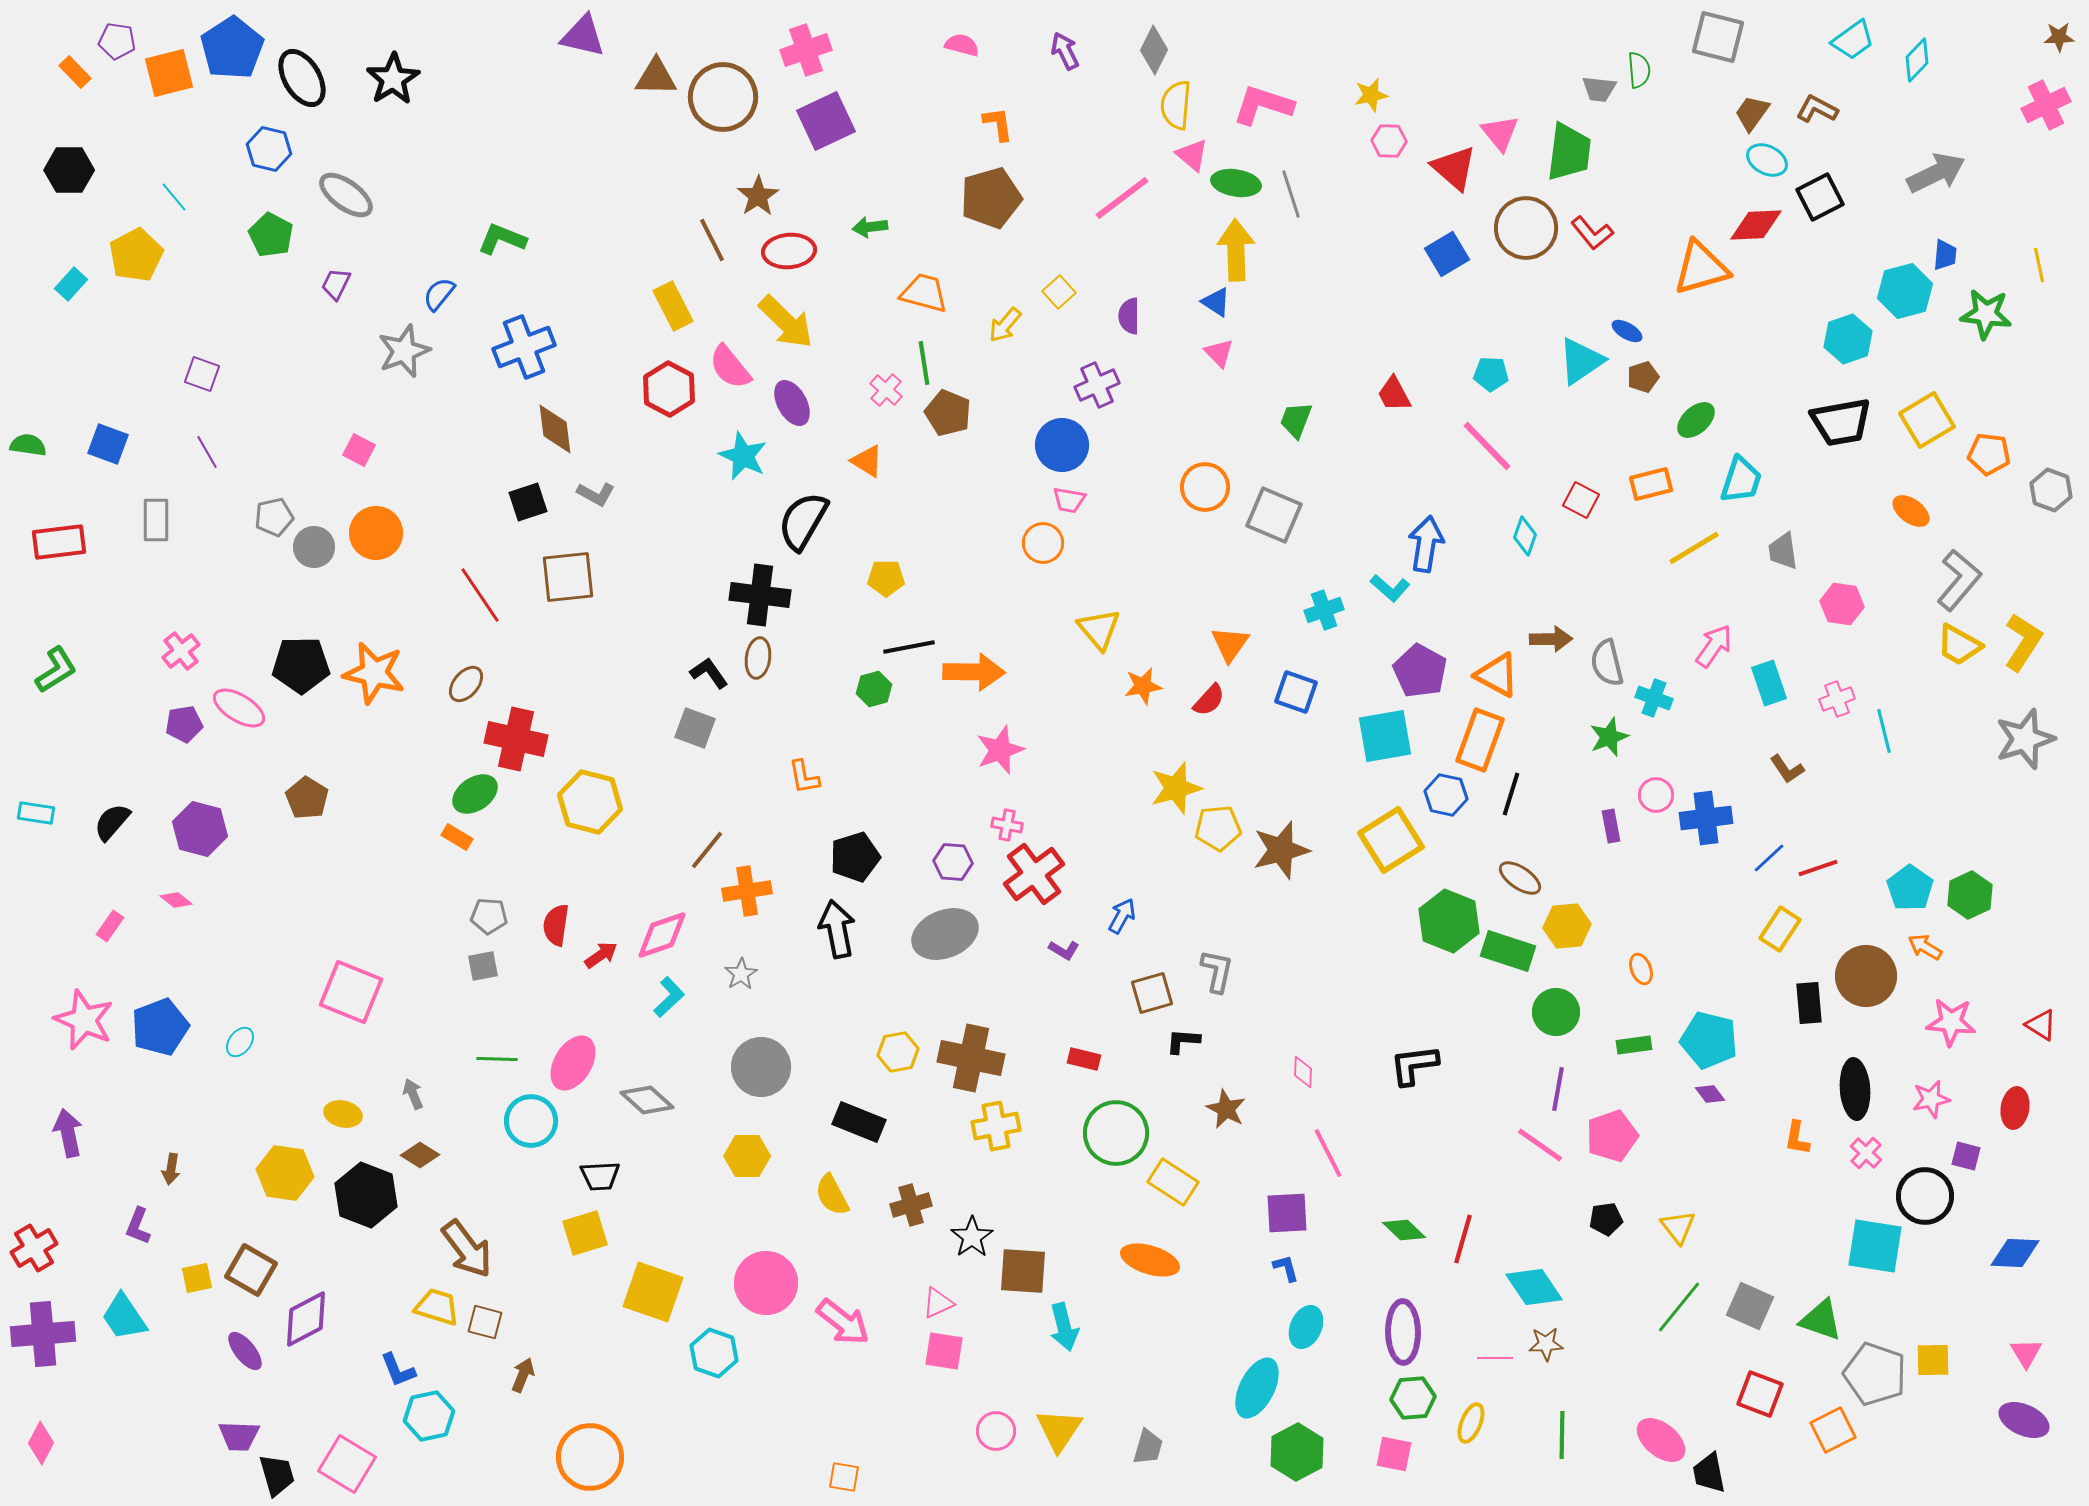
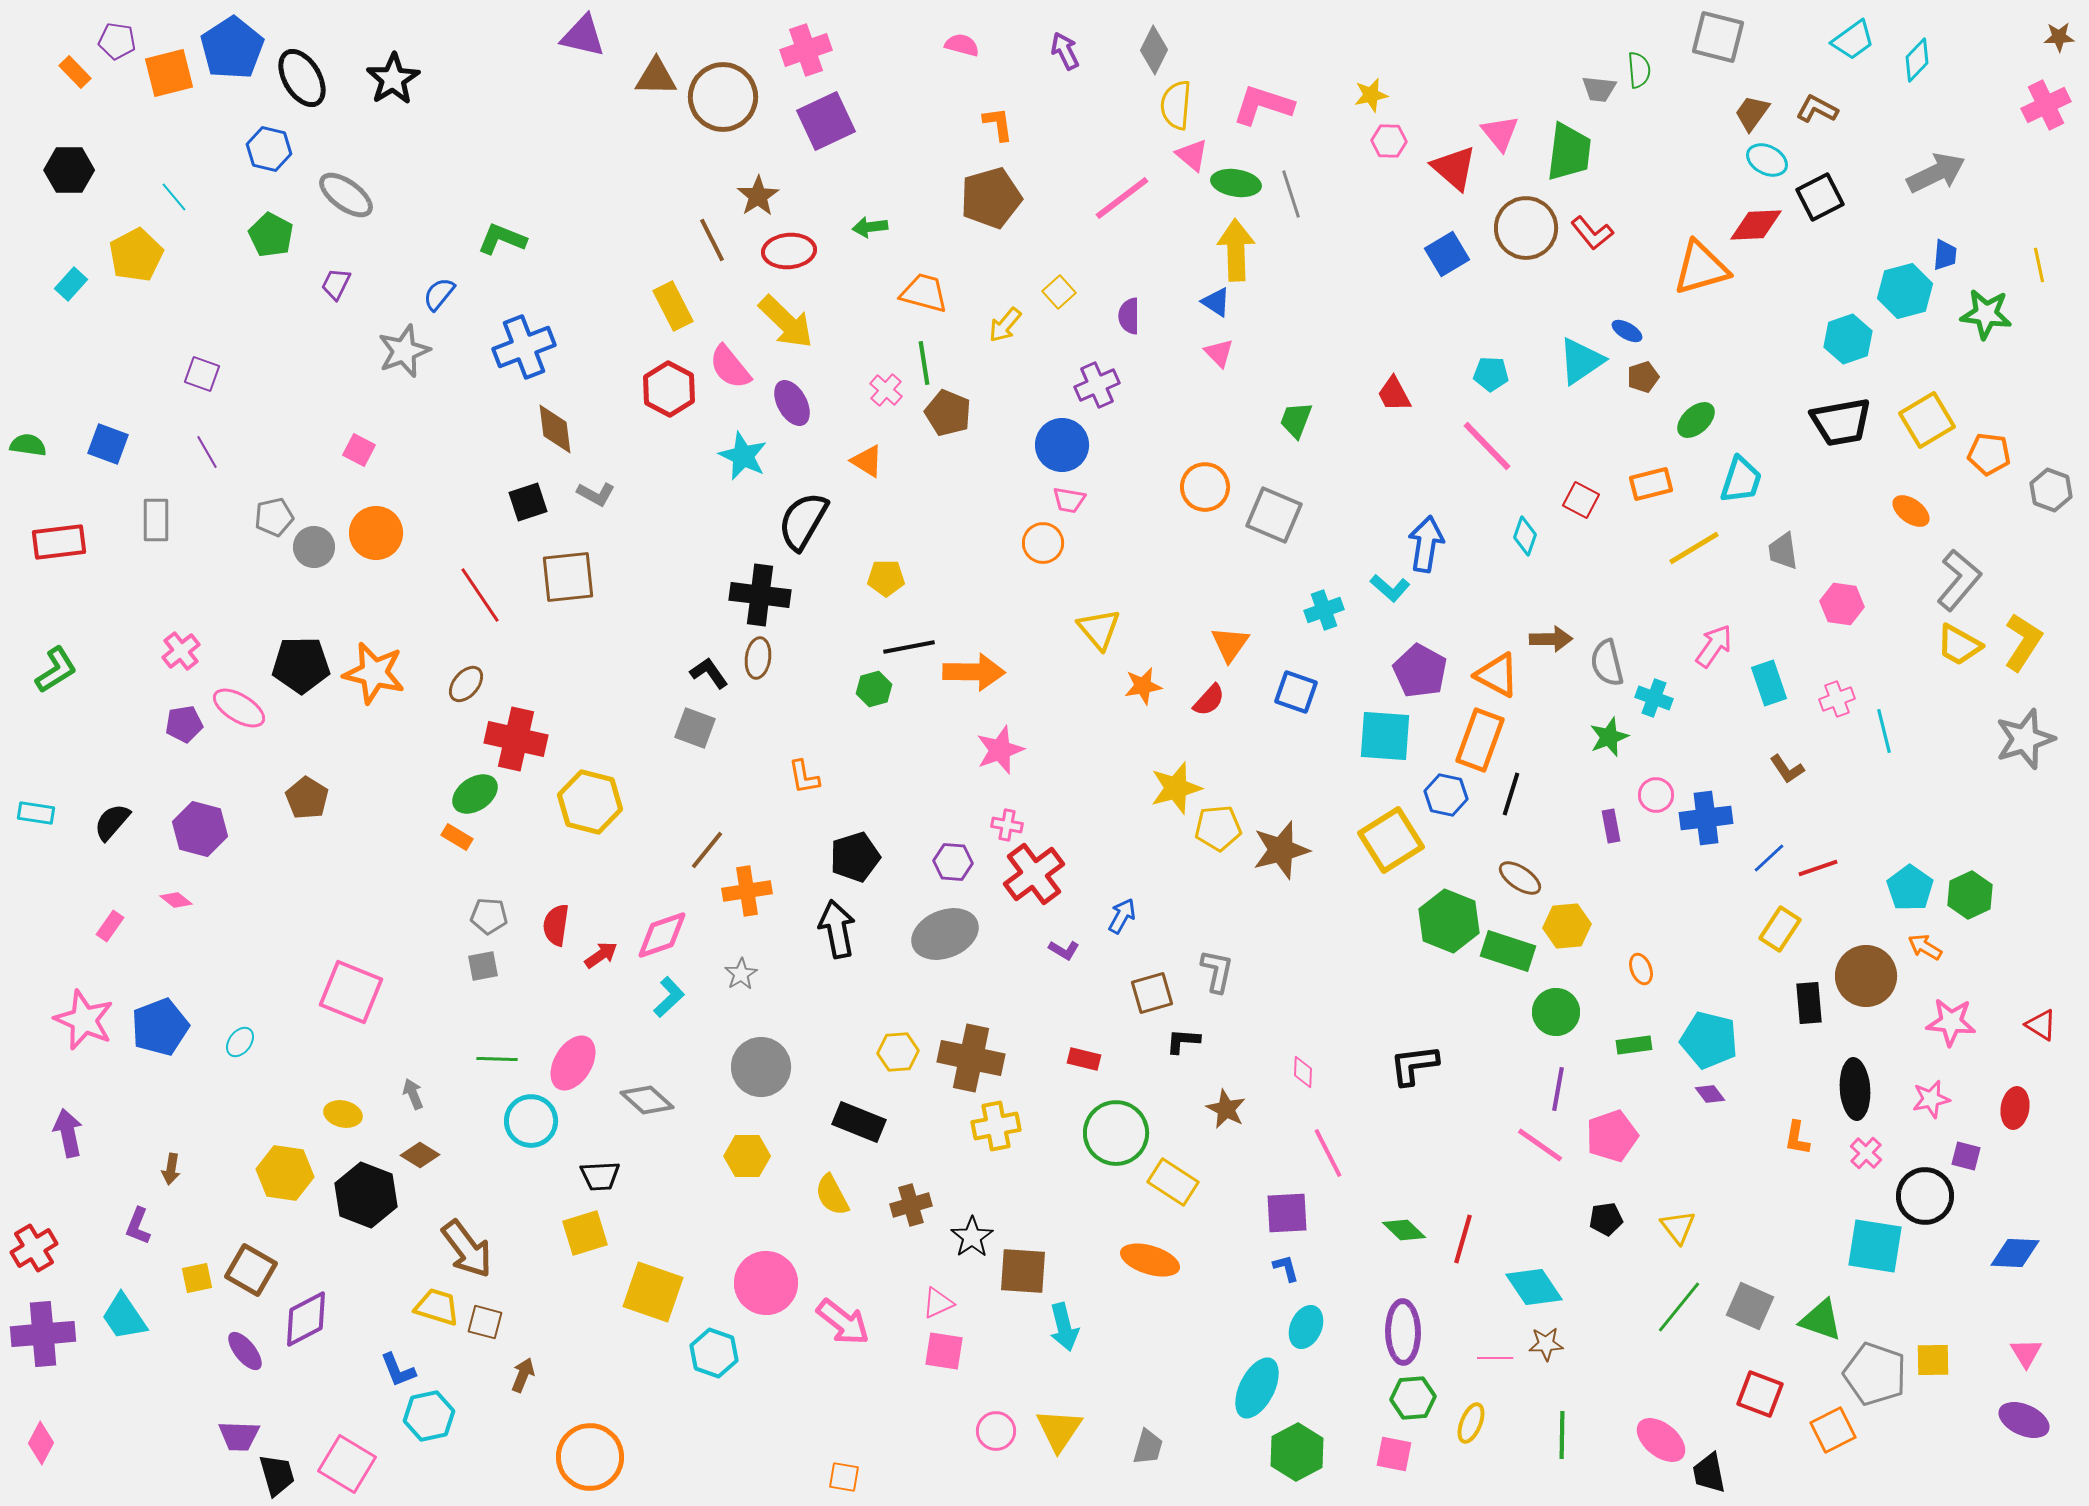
cyan square at (1385, 736): rotated 14 degrees clockwise
yellow hexagon at (898, 1052): rotated 6 degrees clockwise
